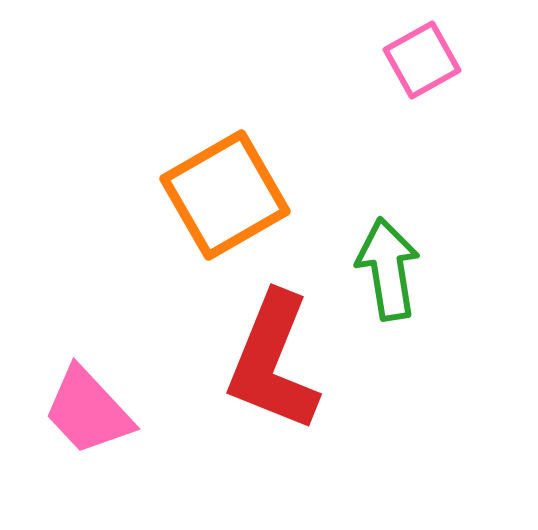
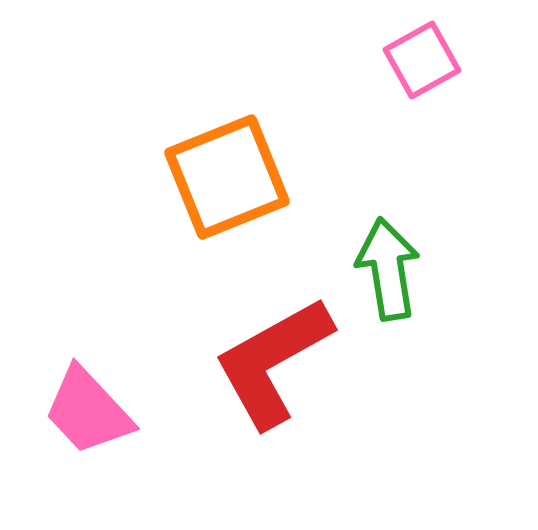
orange square: moved 2 px right, 18 px up; rotated 8 degrees clockwise
red L-shape: rotated 39 degrees clockwise
